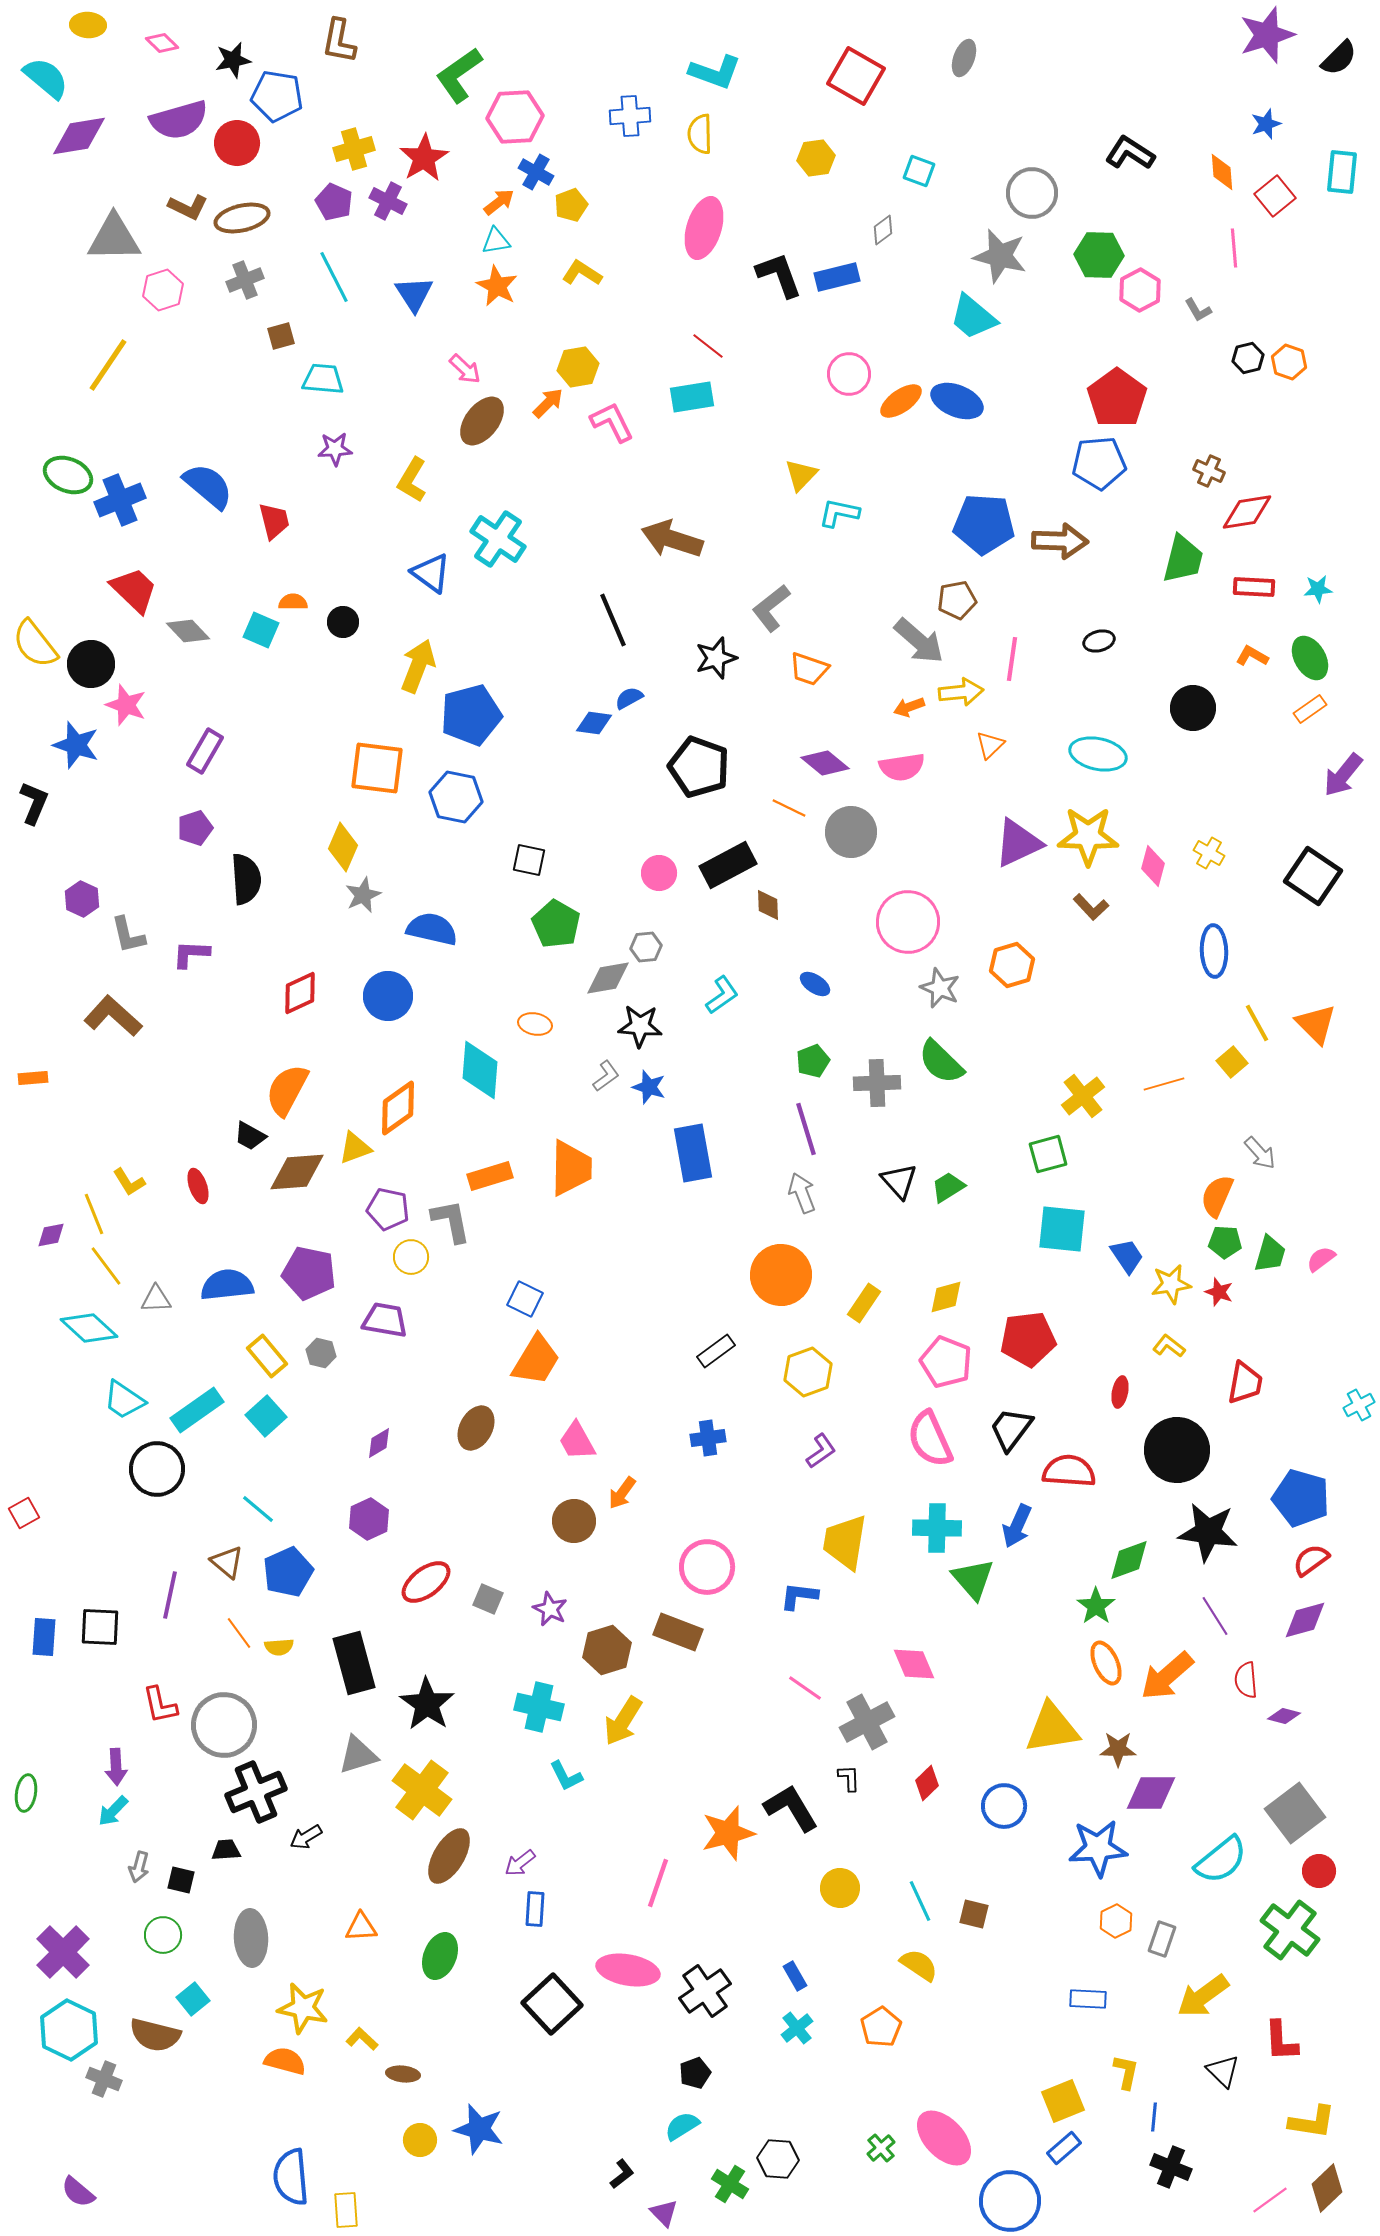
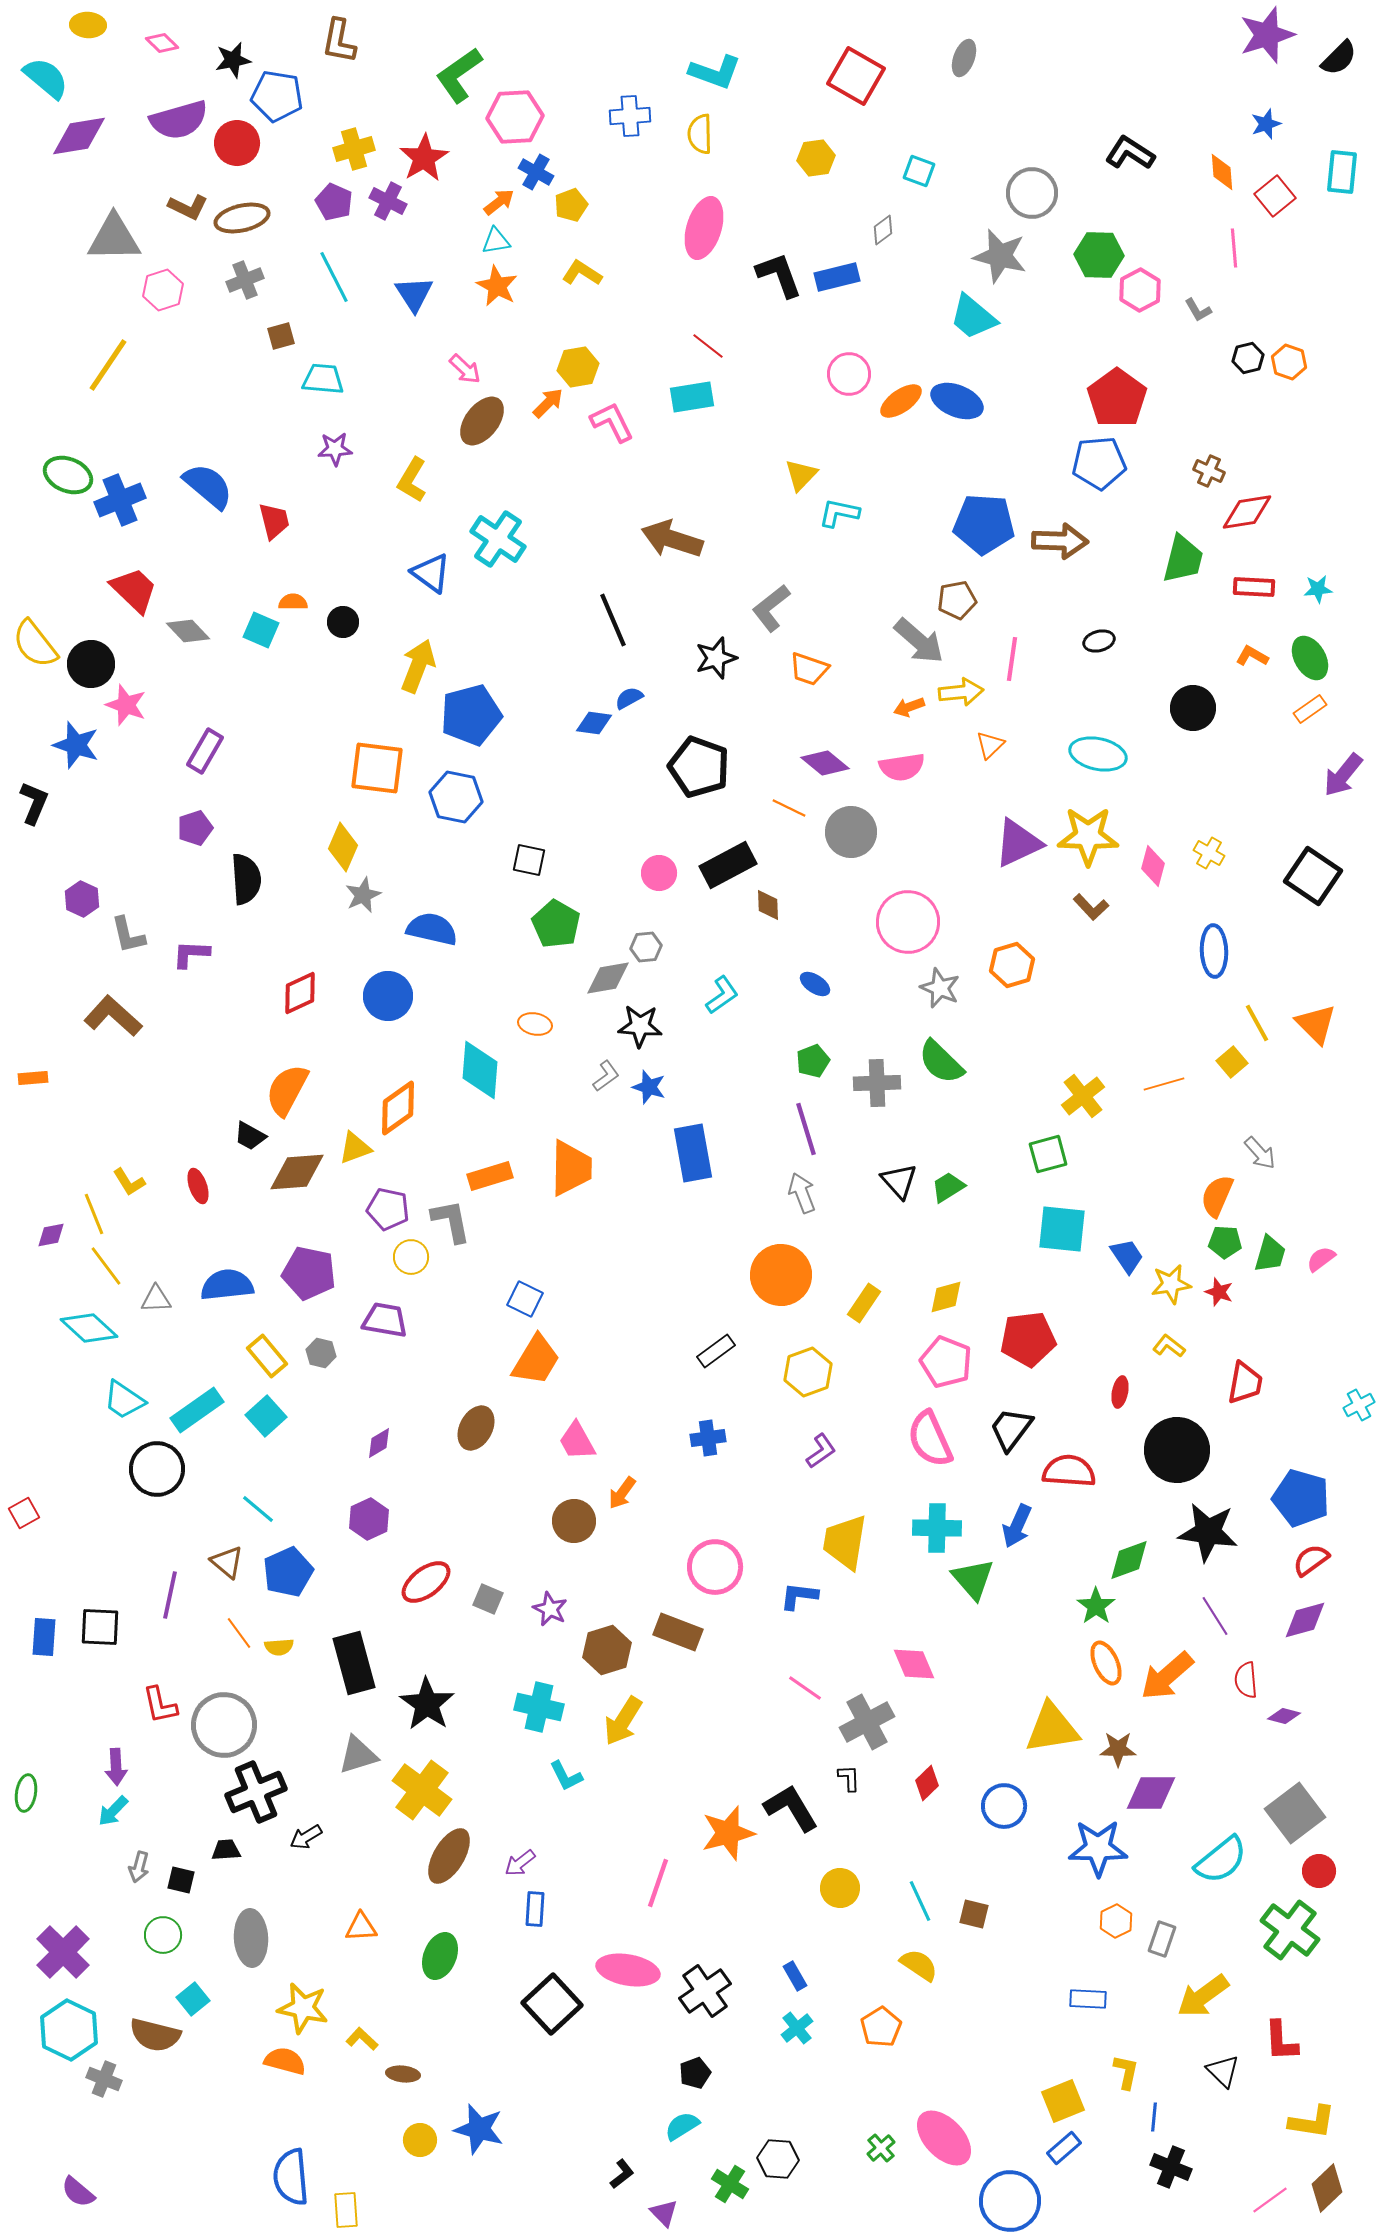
pink circle at (707, 1567): moved 8 px right
blue star at (1098, 1848): rotated 4 degrees clockwise
